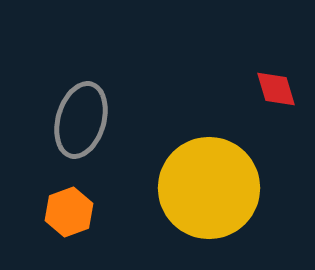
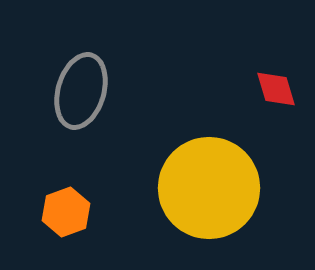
gray ellipse: moved 29 px up
orange hexagon: moved 3 px left
